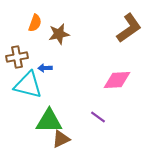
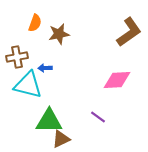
brown L-shape: moved 4 px down
